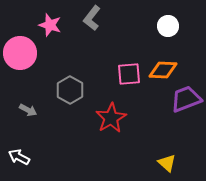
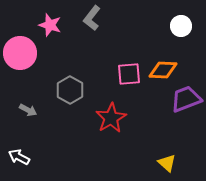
white circle: moved 13 px right
